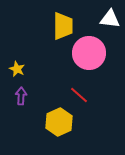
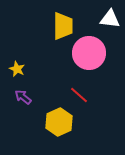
purple arrow: moved 2 px right, 1 px down; rotated 54 degrees counterclockwise
